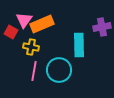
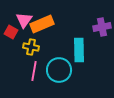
cyan rectangle: moved 5 px down
